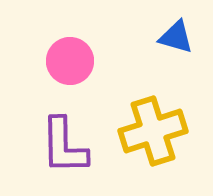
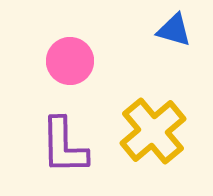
blue triangle: moved 2 px left, 7 px up
yellow cross: rotated 22 degrees counterclockwise
